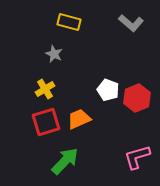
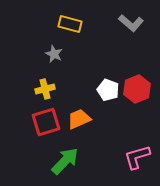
yellow rectangle: moved 1 px right, 2 px down
yellow cross: rotated 18 degrees clockwise
red hexagon: moved 9 px up
